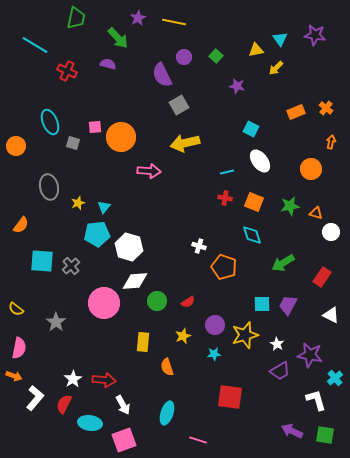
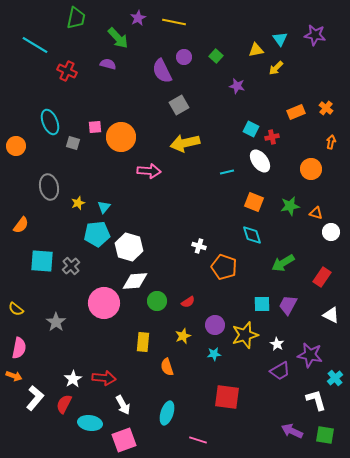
purple semicircle at (162, 75): moved 4 px up
red cross at (225, 198): moved 47 px right, 61 px up; rotated 24 degrees counterclockwise
red arrow at (104, 380): moved 2 px up
red square at (230, 397): moved 3 px left
